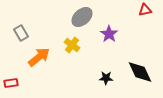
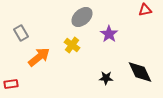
red rectangle: moved 1 px down
